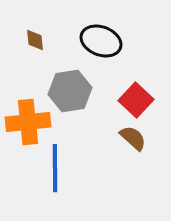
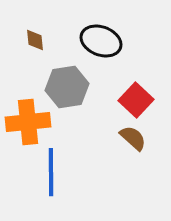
gray hexagon: moved 3 px left, 4 px up
blue line: moved 4 px left, 4 px down
